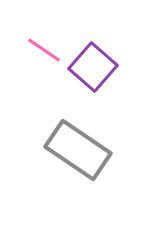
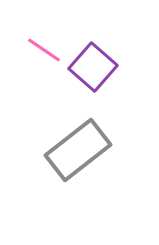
gray rectangle: rotated 72 degrees counterclockwise
